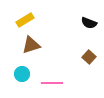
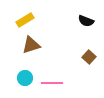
black semicircle: moved 3 px left, 2 px up
cyan circle: moved 3 px right, 4 px down
